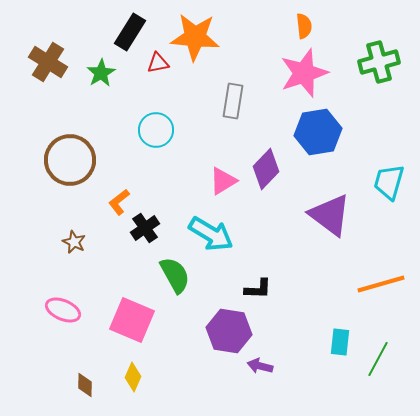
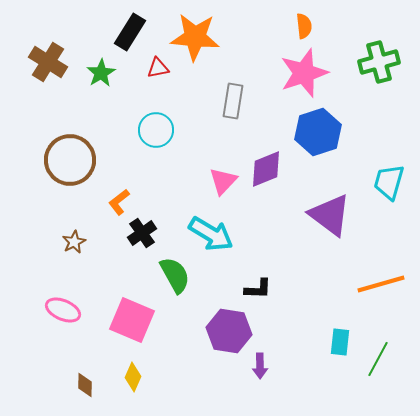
red triangle: moved 5 px down
blue hexagon: rotated 9 degrees counterclockwise
purple diamond: rotated 24 degrees clockwise
pink triangle: rotated 16 degrees counterclockwise
black cross: moved 3 px left, 5 px down
brown star: rotated 20 degrees clockwise
purple arrow: rotated 105 degrees counterclockwise
